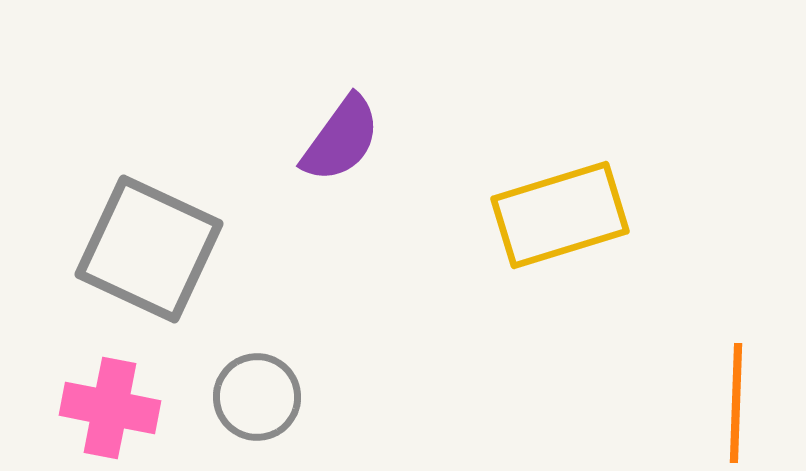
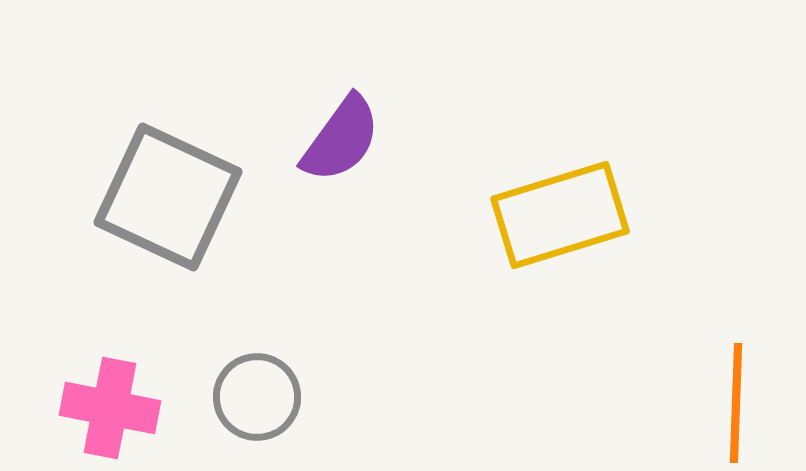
gray square: moved 19 px right, 52 px up
